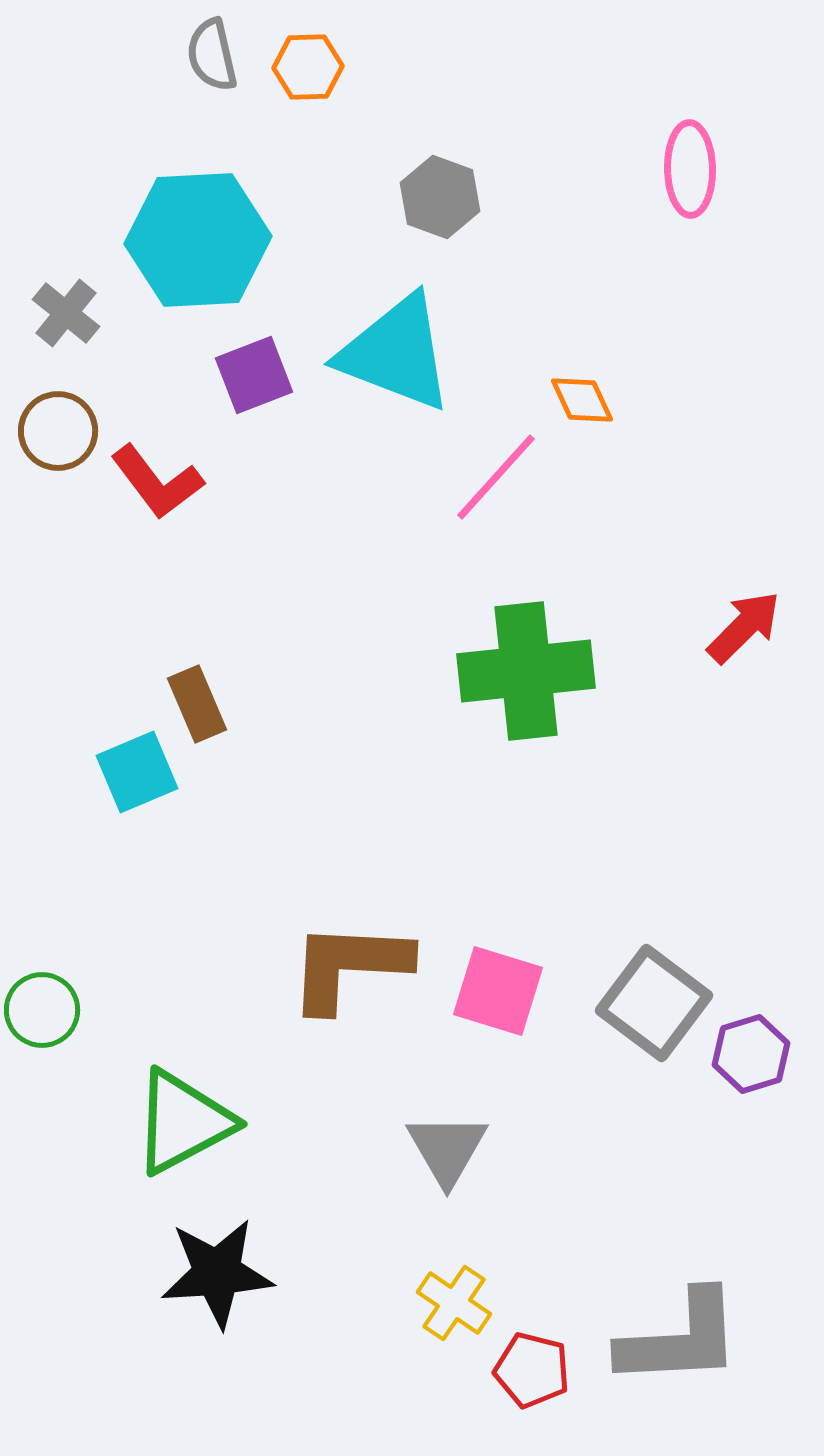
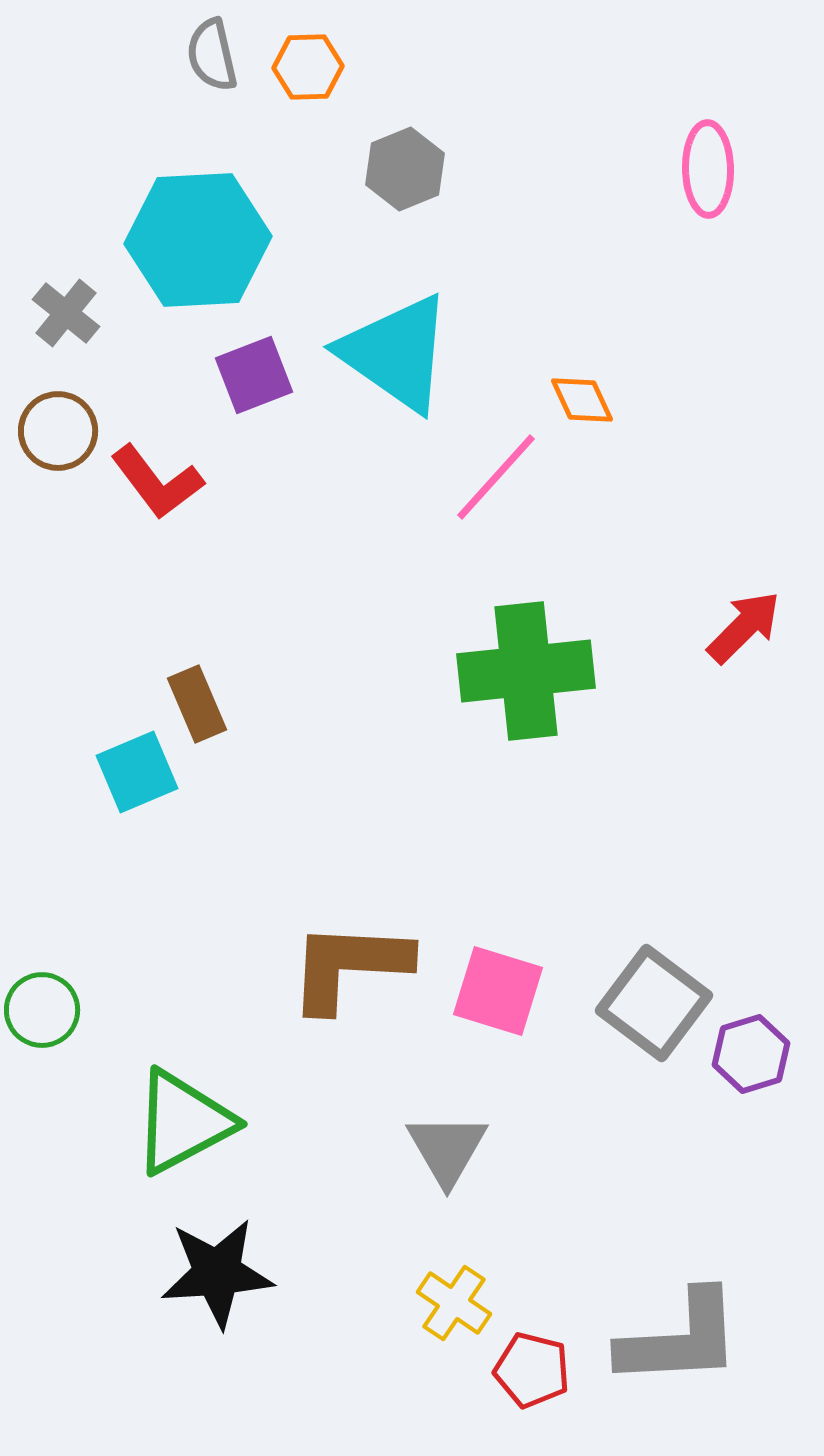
pink ellipse: moved 18 px right
gray hexagon: moved 35 px left, 28 px up; rotated 18 degrees clockwise
cyan triangle: rotated 14 degrees clockwise
